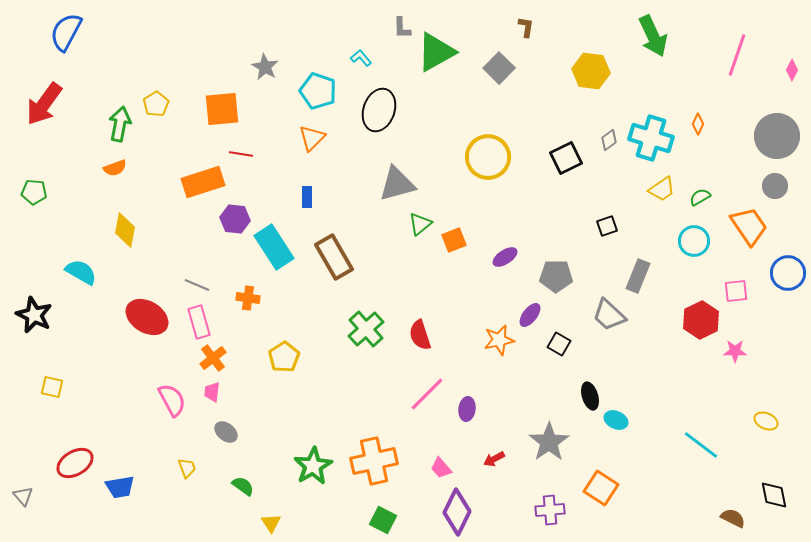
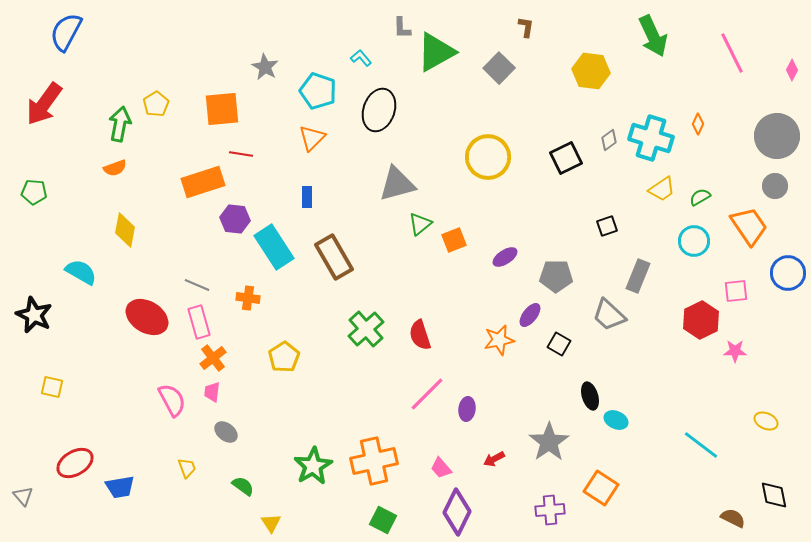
pink line at (737, 55): moved 5 px left, 2 px up; rotated 45 degrees counterclockwise
